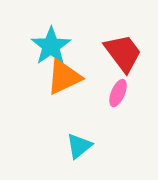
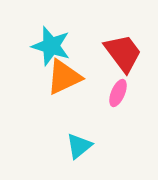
cyan star: rotated 21 degrees counterclockwise
